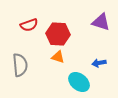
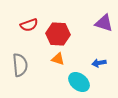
purple triangle: moved 3 px right, 1 px down
orange triangle: moved 2 px down
